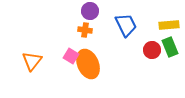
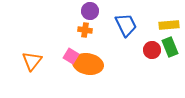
orange ellipse: rotated 56 degrees counterclockwise
